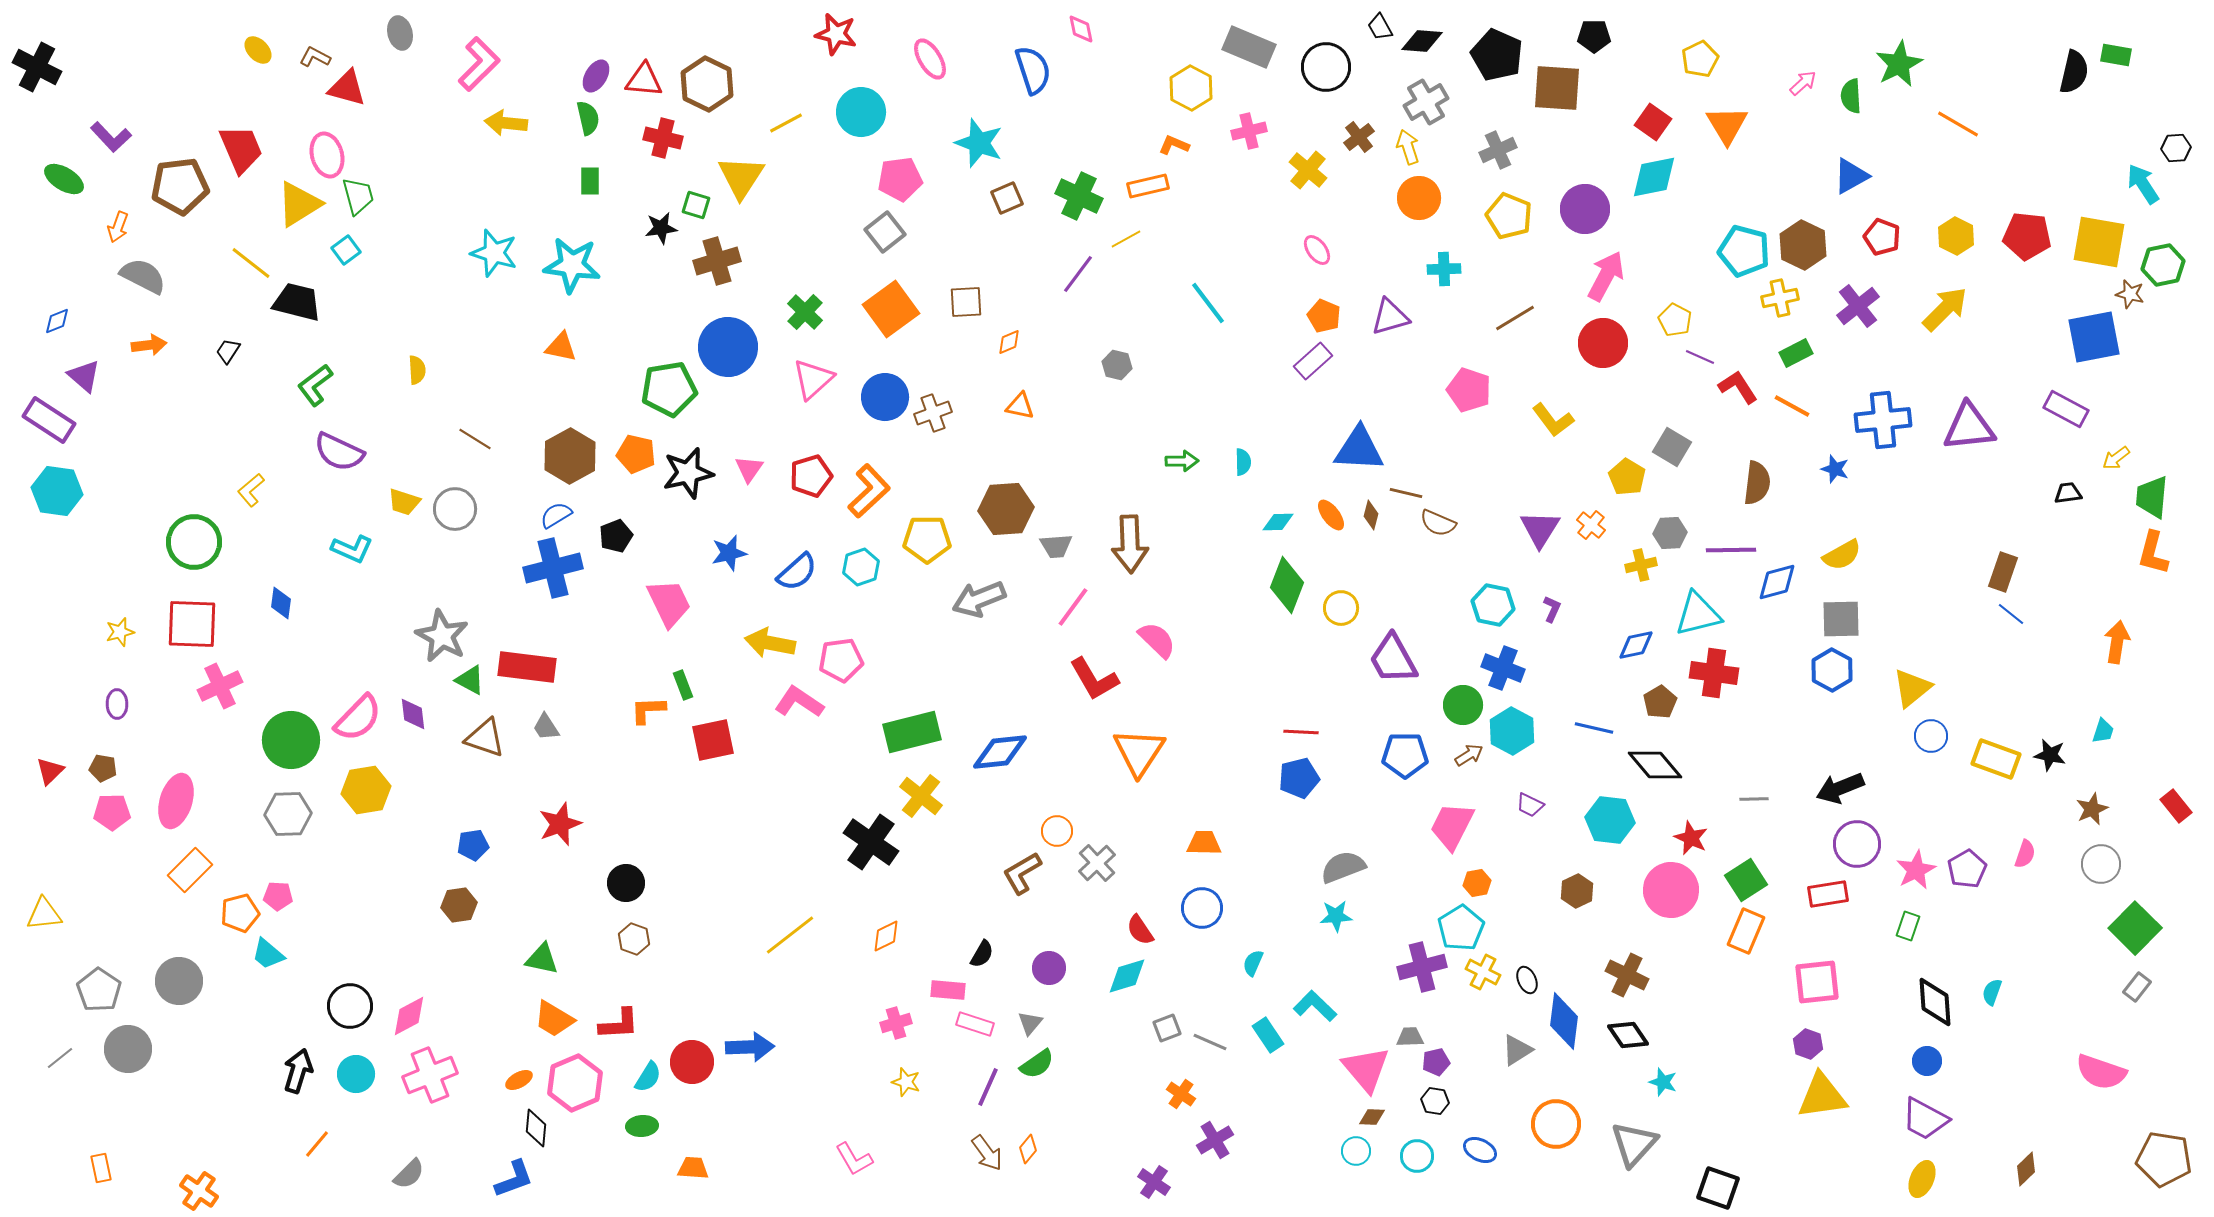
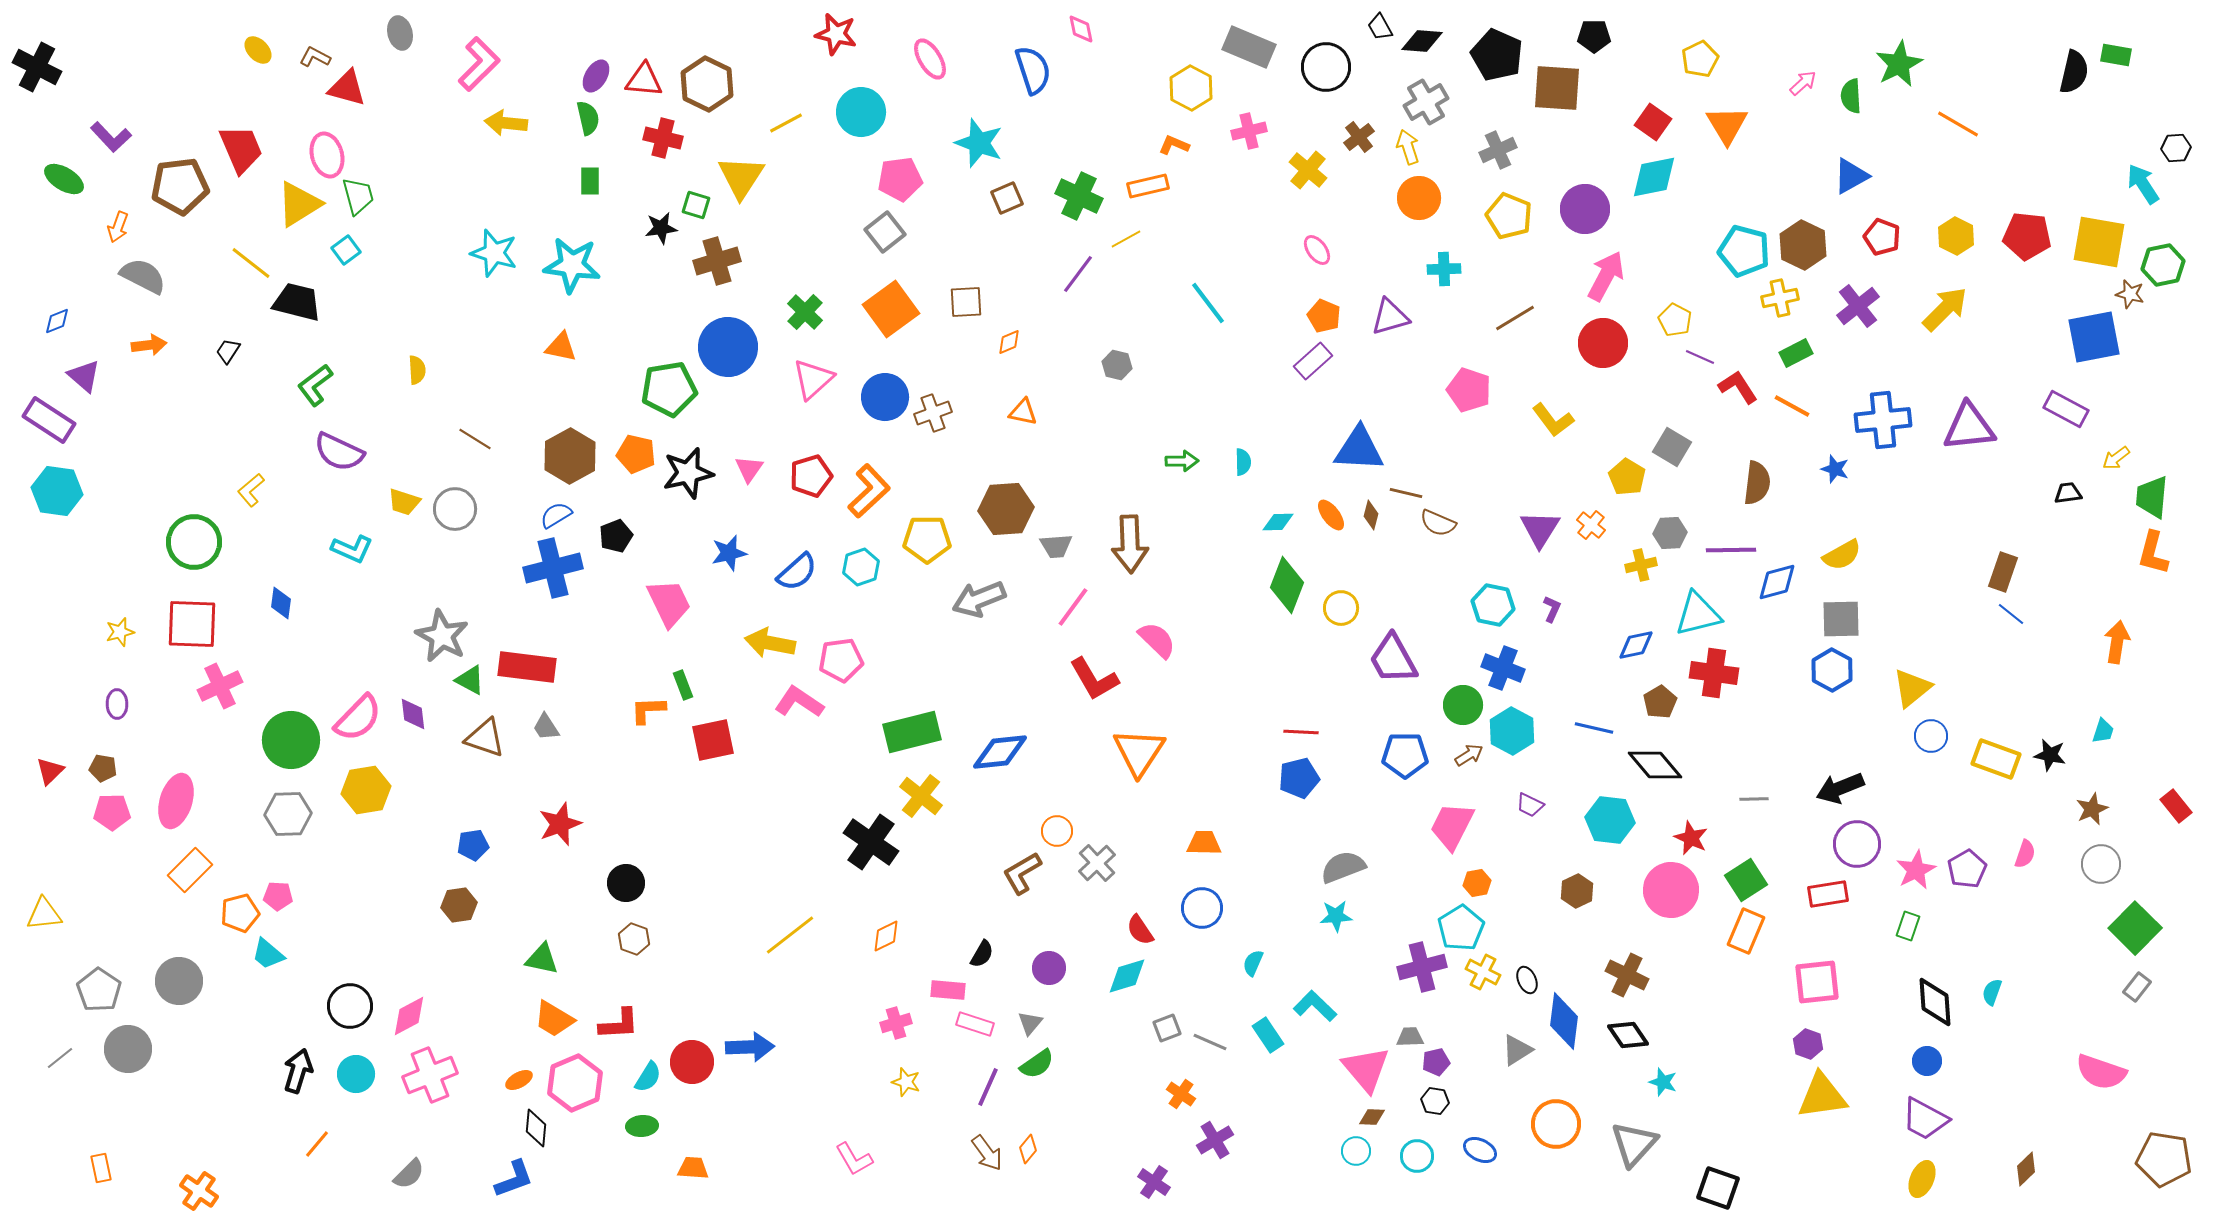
orange triangle at (1020, 406): moved 3 px right, 6 px down
